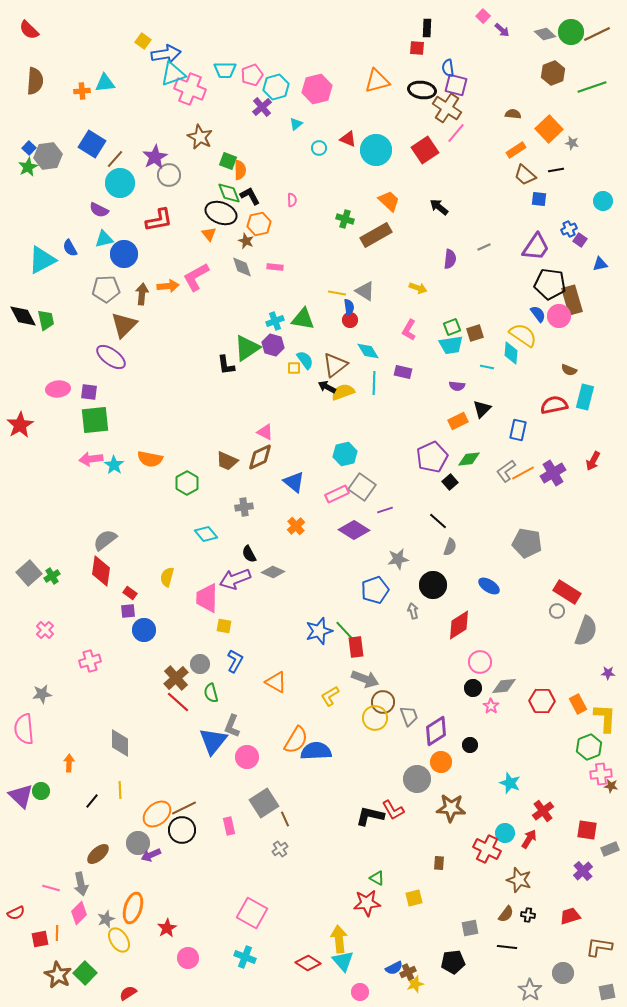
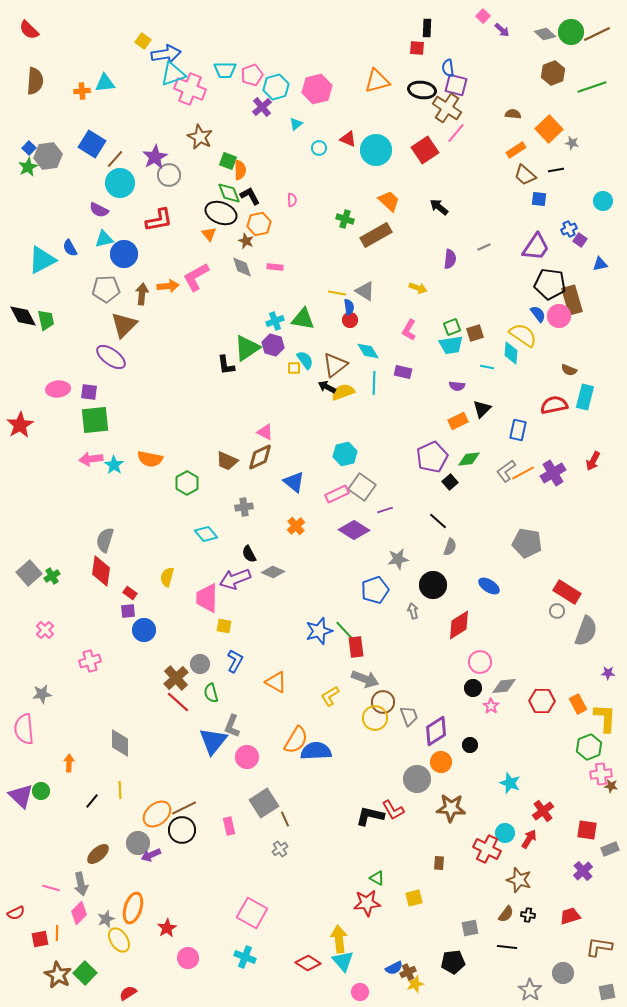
gray semicircle at (105, 540): rotated 35 degrees counterclockwise
